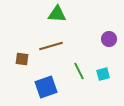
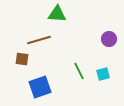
brown line: moved 12 px left, 6 px up
blue square: moved 6 px left
